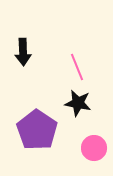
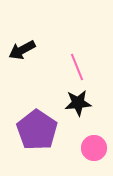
black arrow: moved 1 px left, 2 px up; rotated 64 degrees clockwise
black star: rotated 16 degrees counterclockwise
